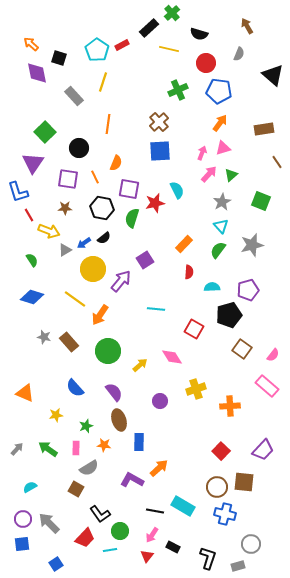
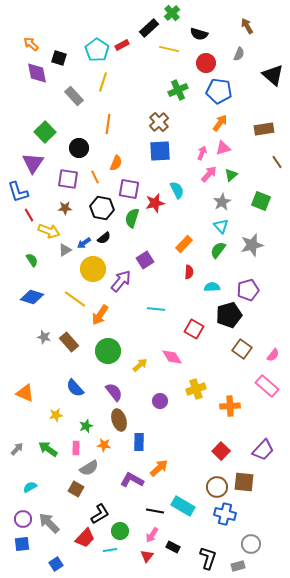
black L-shape at (100, 514): rotated 85 degrees counterclockwise
